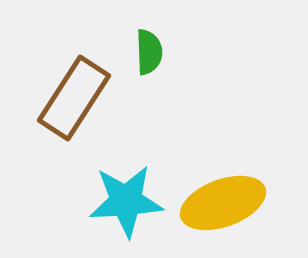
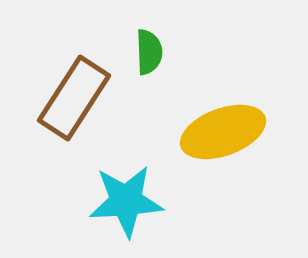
yellow ellipse: moved 71 px up
